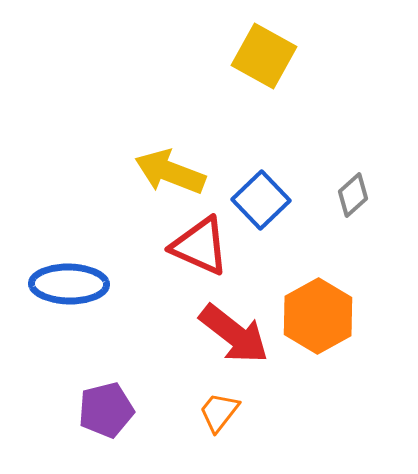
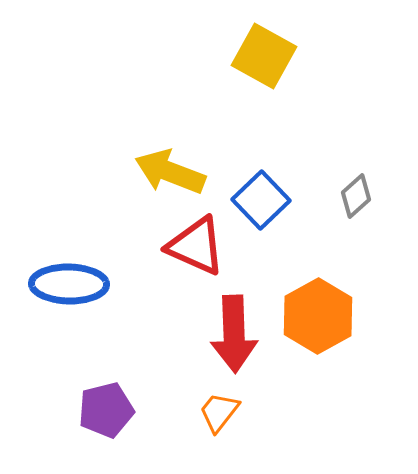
gray diamond: moved 3 px right, 1 px down
red triangle: moved 4 px left
red arrow: rotated 50 degrees clockwise
